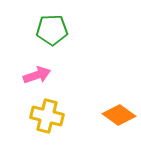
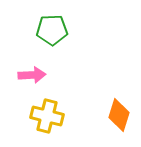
pink arrow: moved 5 px left; rotated 16 degrees clockwise
orange diamond: rotated 72 degrees clockwise
